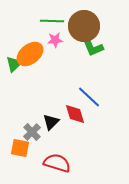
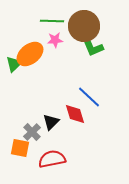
red semicircle: moved 5 px left, 4 px up; rotated 28 degrees counterclockwise
